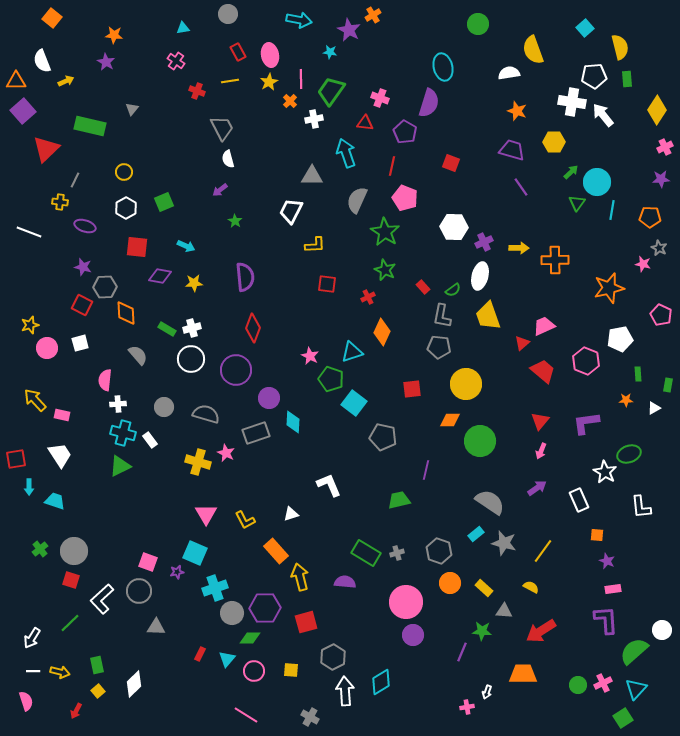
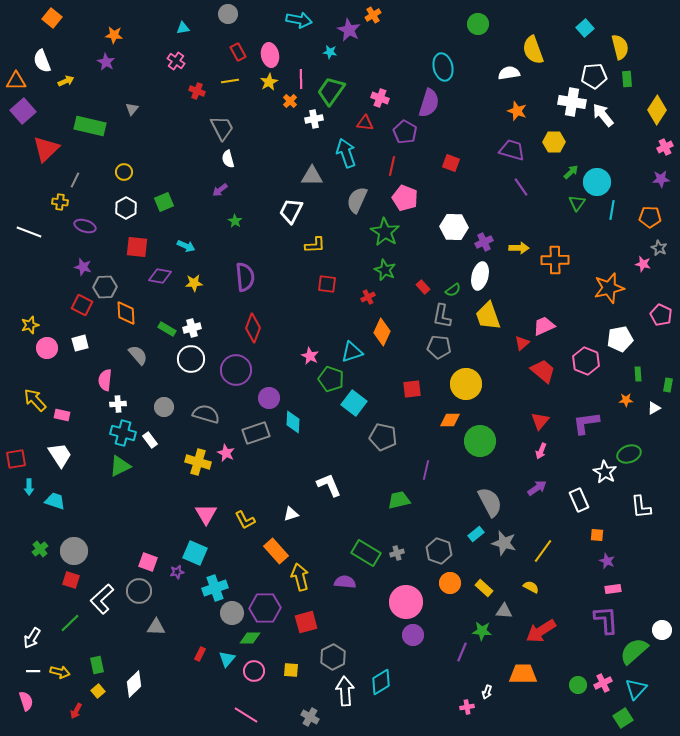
gray semicircle at (490, 502): rotated 28 degrees clockwise
